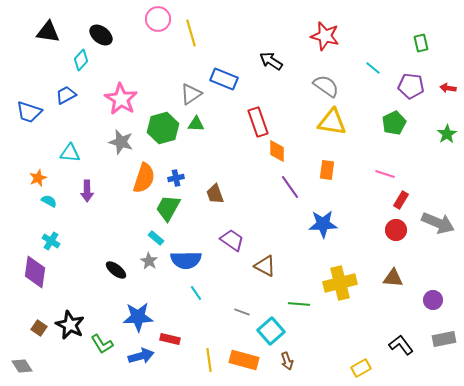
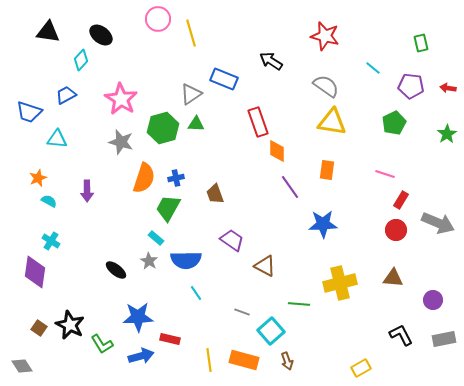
cyan triangle at (70, 153): moved 13 px left, 14 px up
black L-shape at (401, 345): moved 10 px up; rotated 10 degrees clockwise
